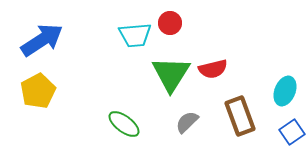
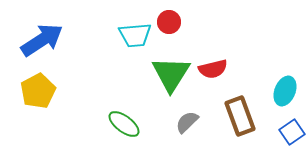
red circle: moved 1 px left, 1 px up
